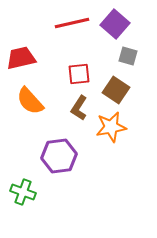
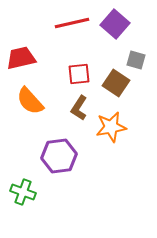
gray square: moved 8 px right, 4 px down
brown square: moved 7 px up
